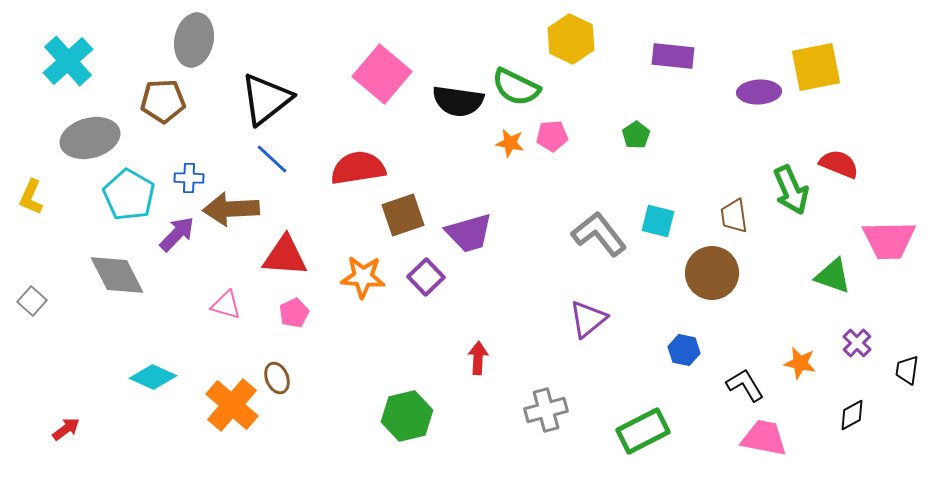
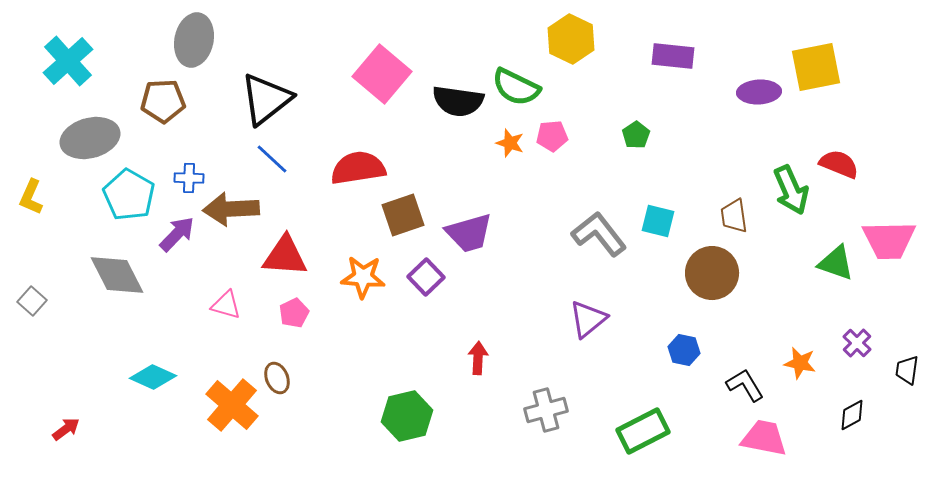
orange star at (510, 143): rotated 8 degrees clockwise
green triangle at (833, 276): moved 3 px right, 13 px up
